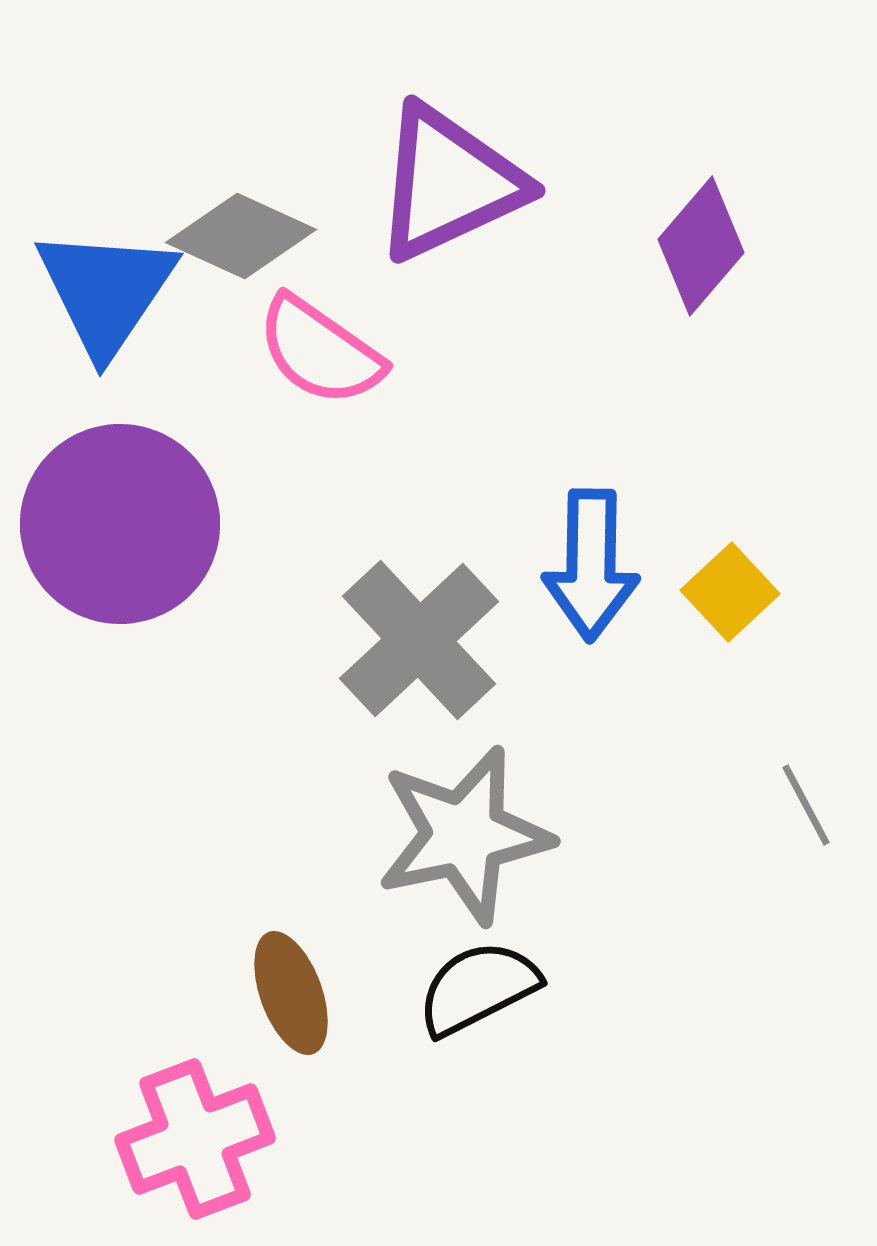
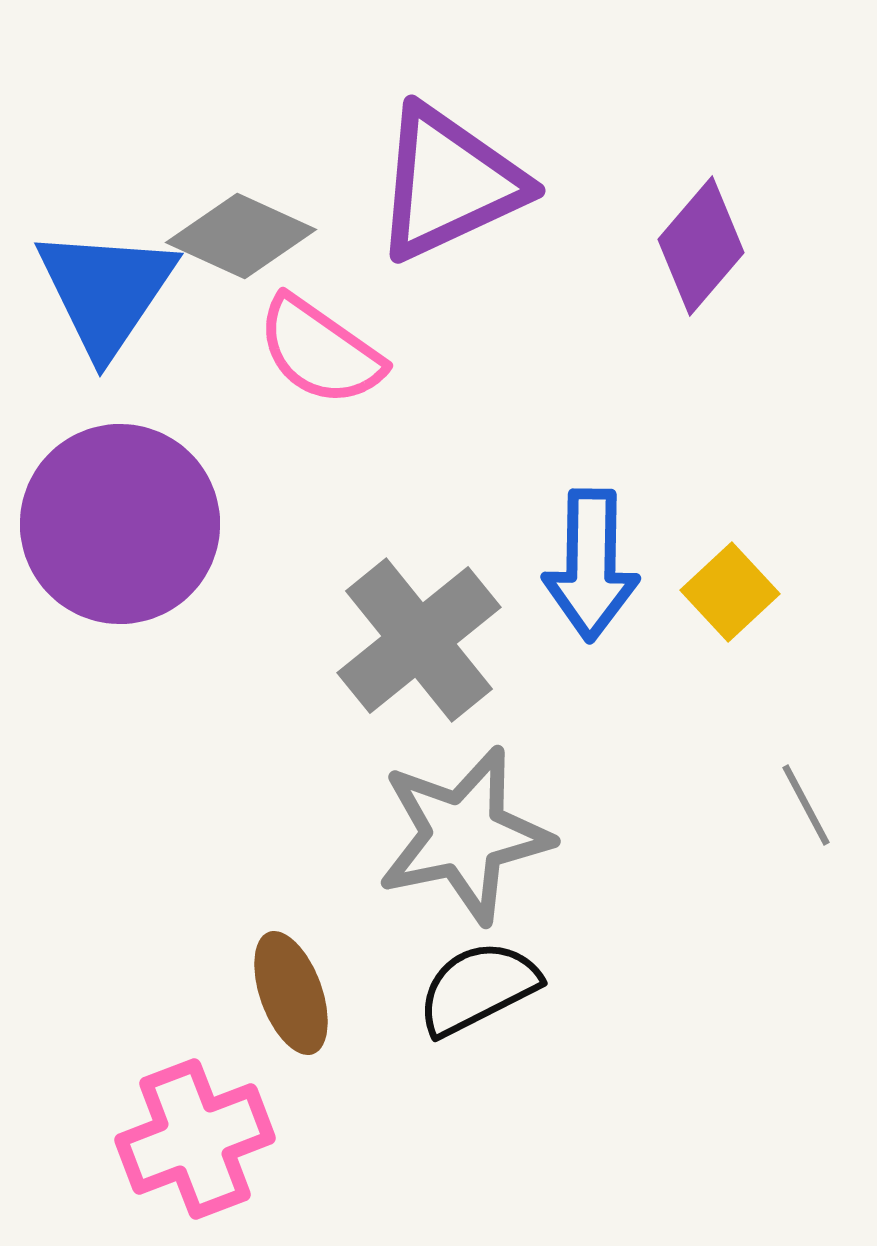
gray cross: rotated 4 degrees clockwise
